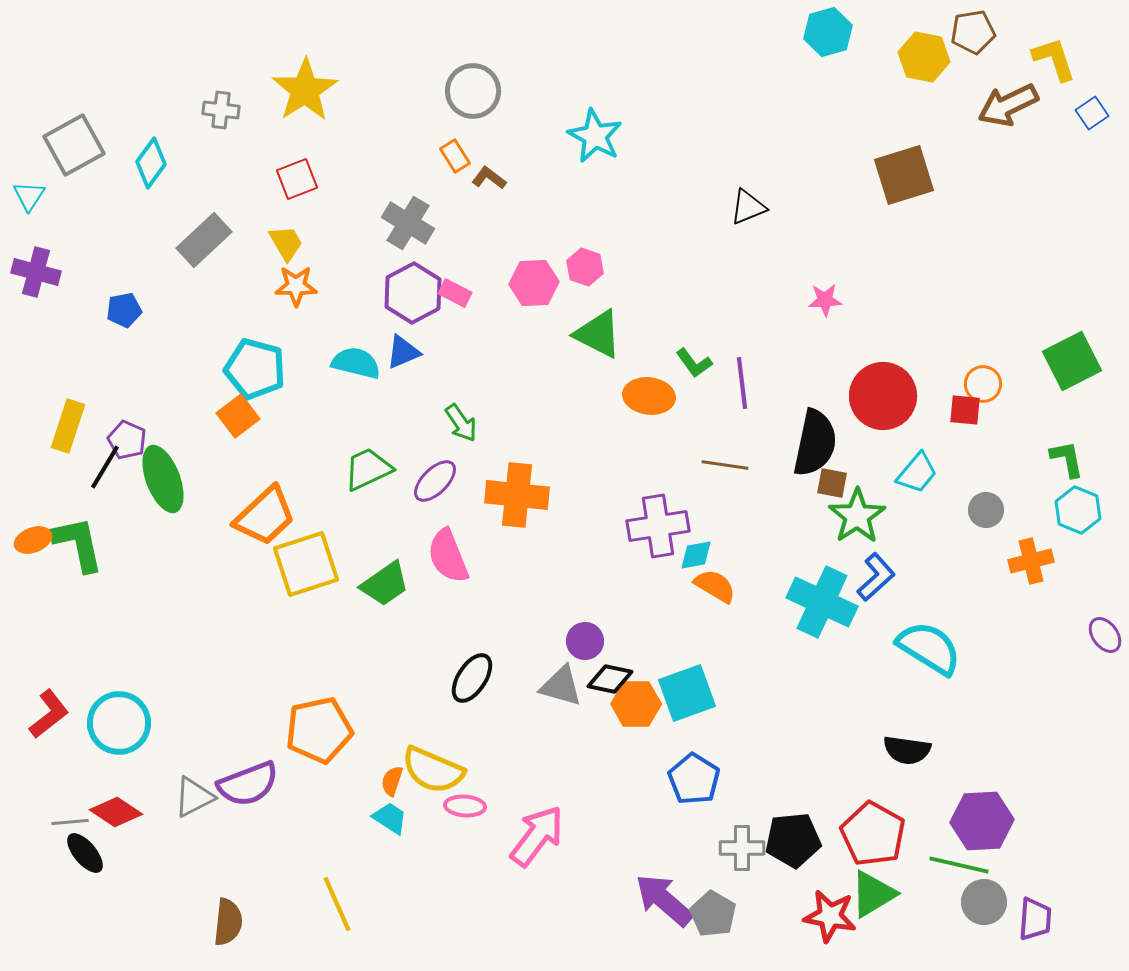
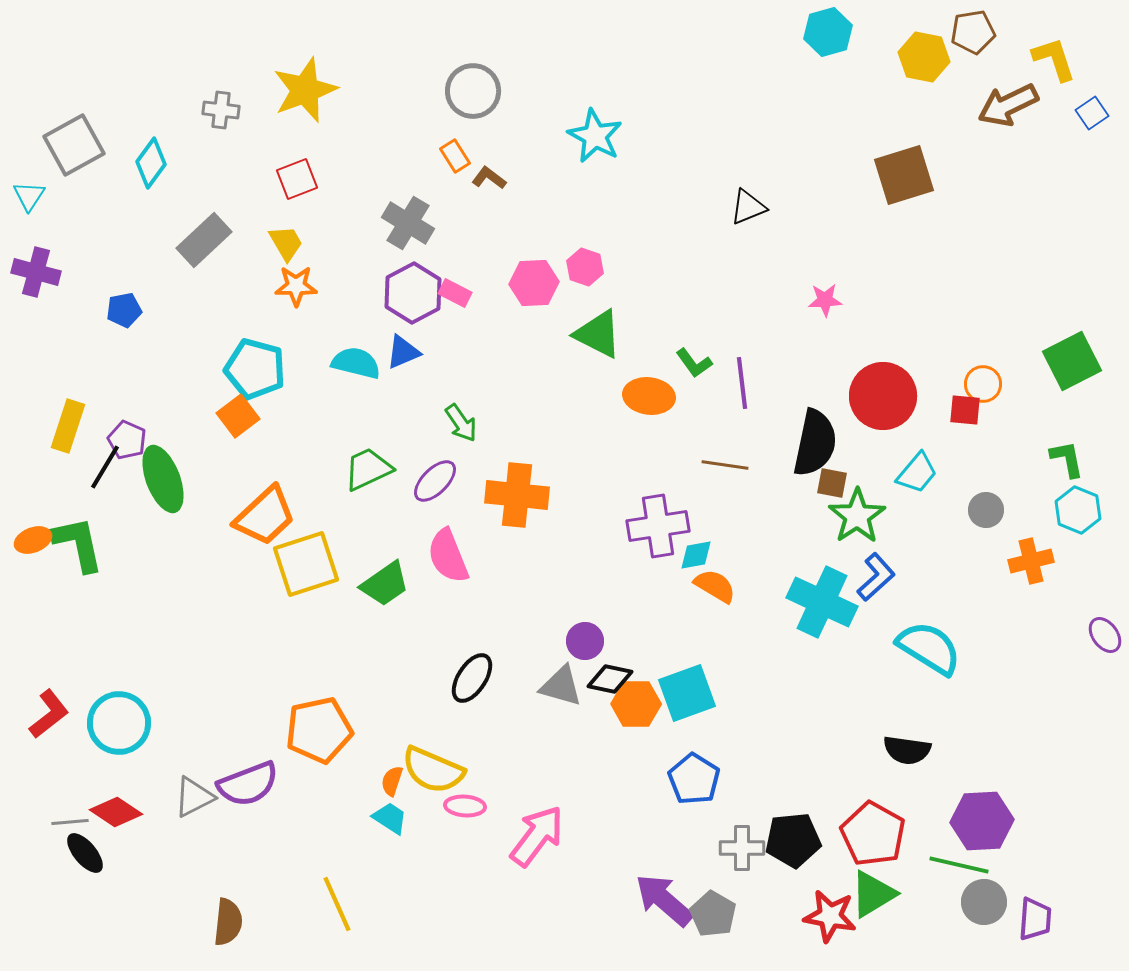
yellow star at (305, 90): rotated 12 degrees clockwise
